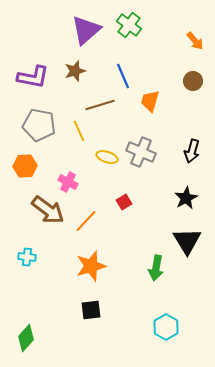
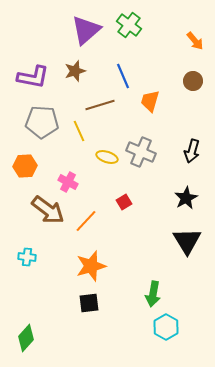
gray pentagon: moved 3 px right, 3 px up; rotated 8 degrees counterclockwise
green arrow: moved 3 px left, 26 px down
black square: moved 2 px left, 7 px up
